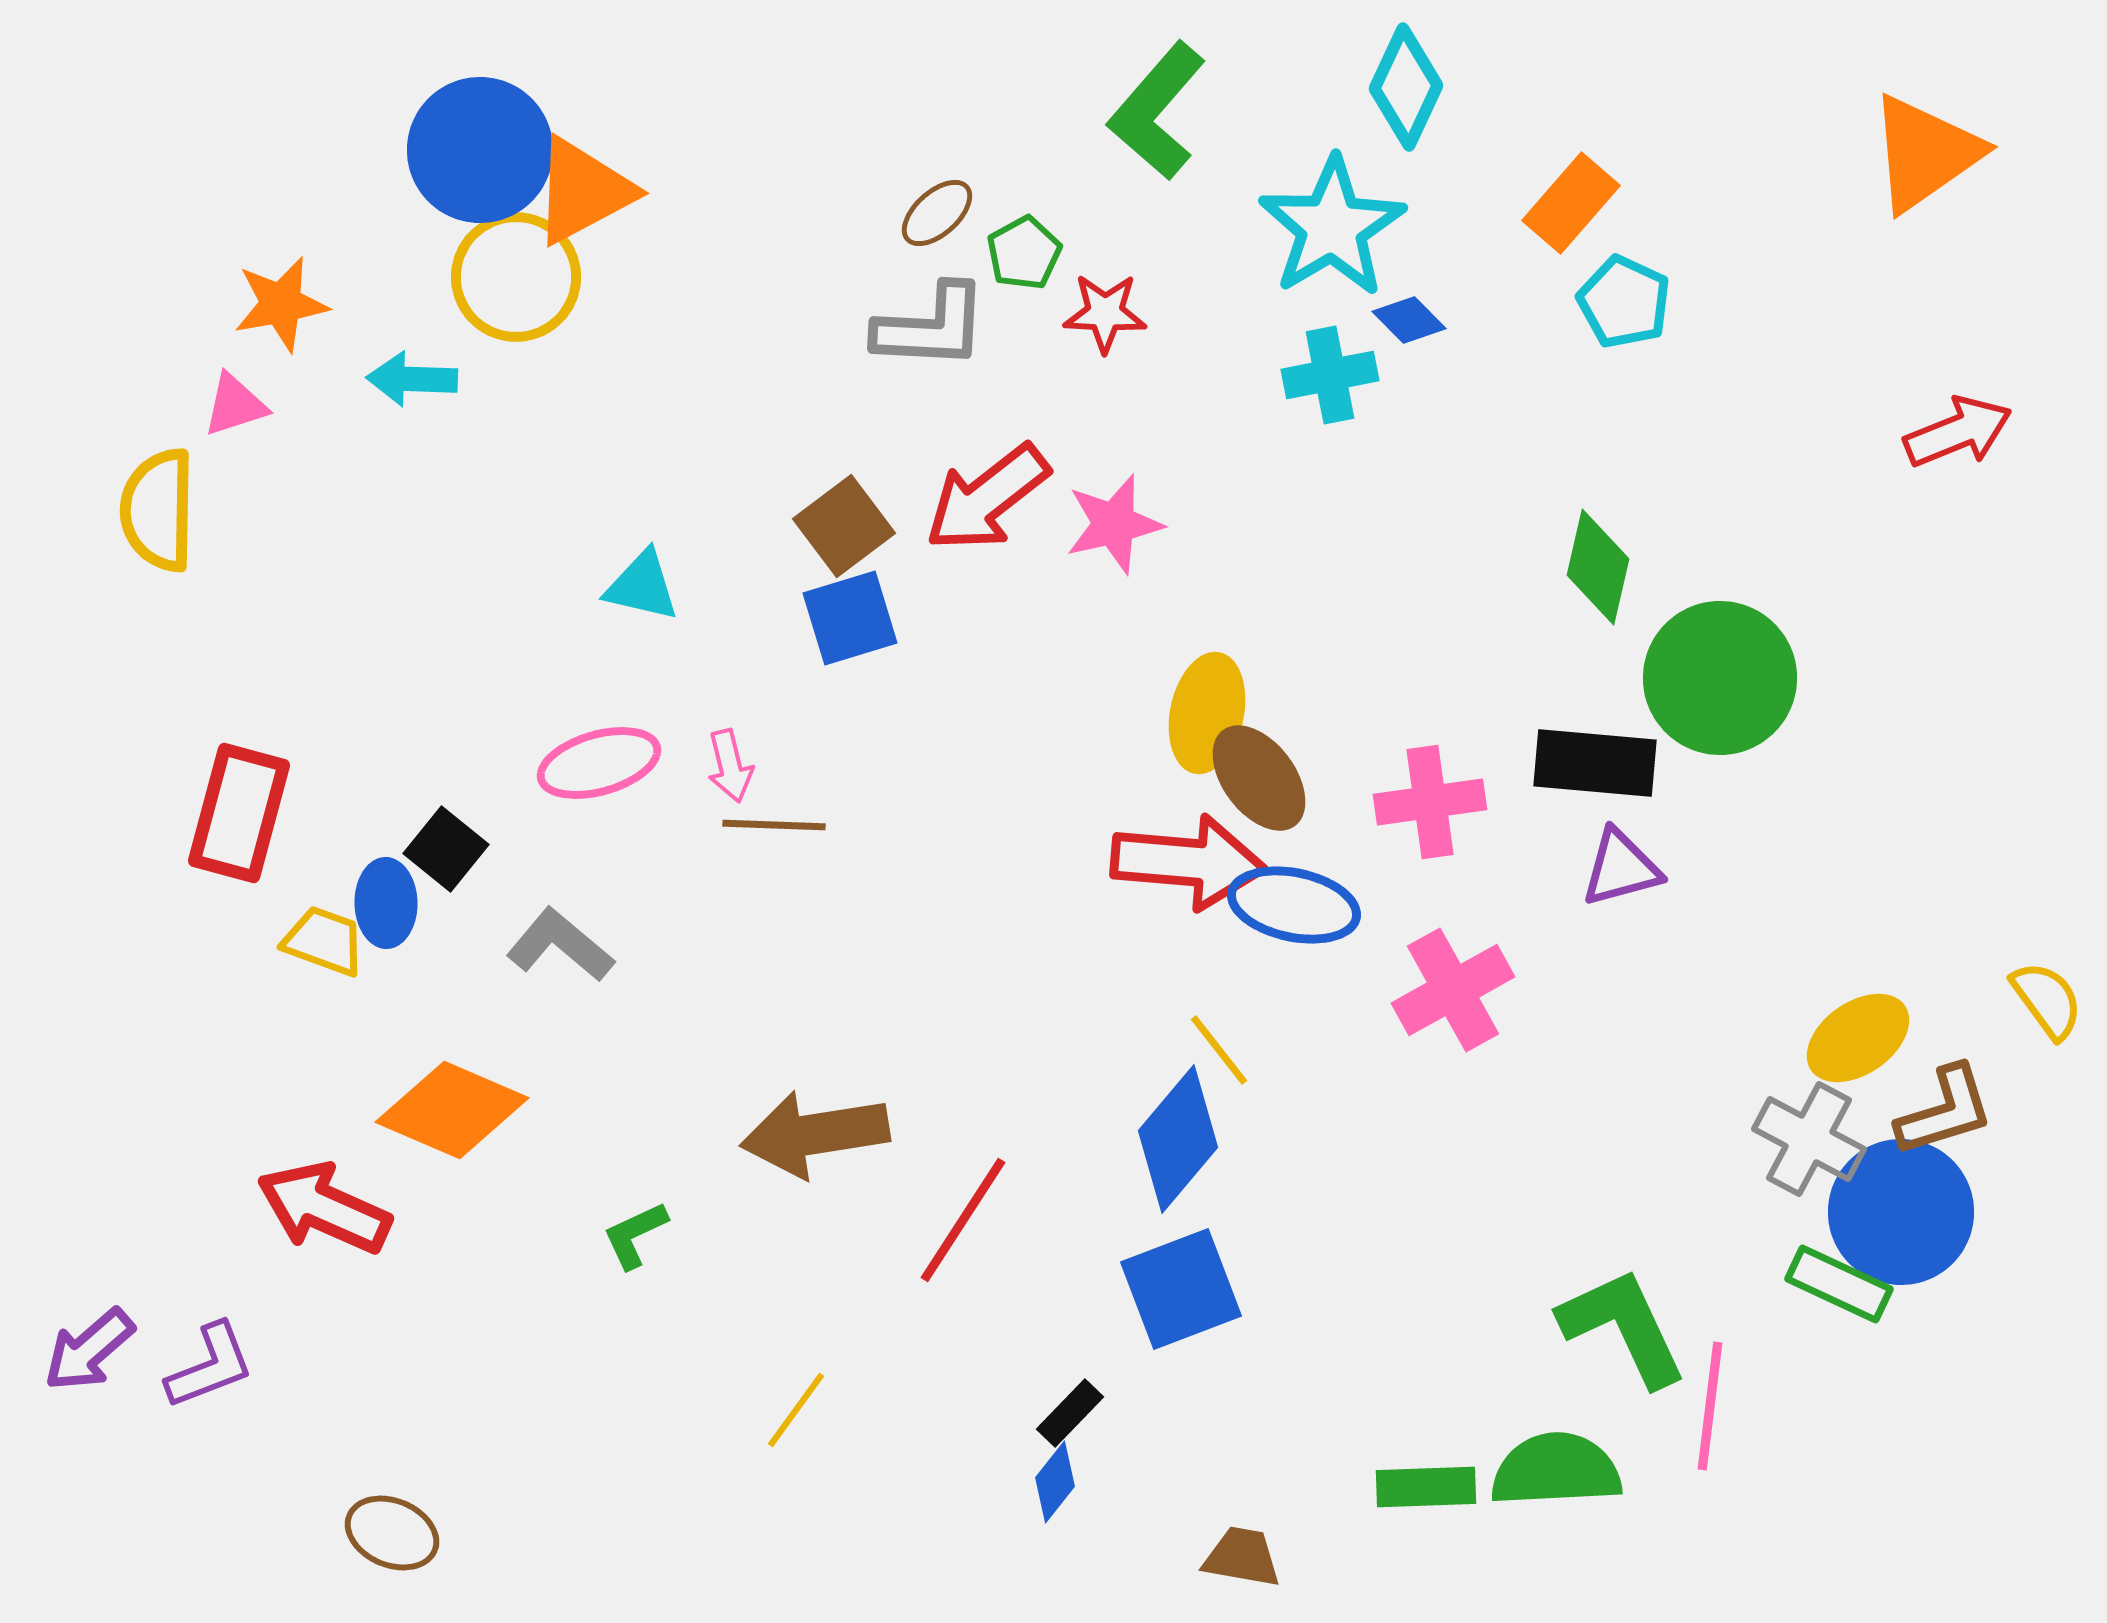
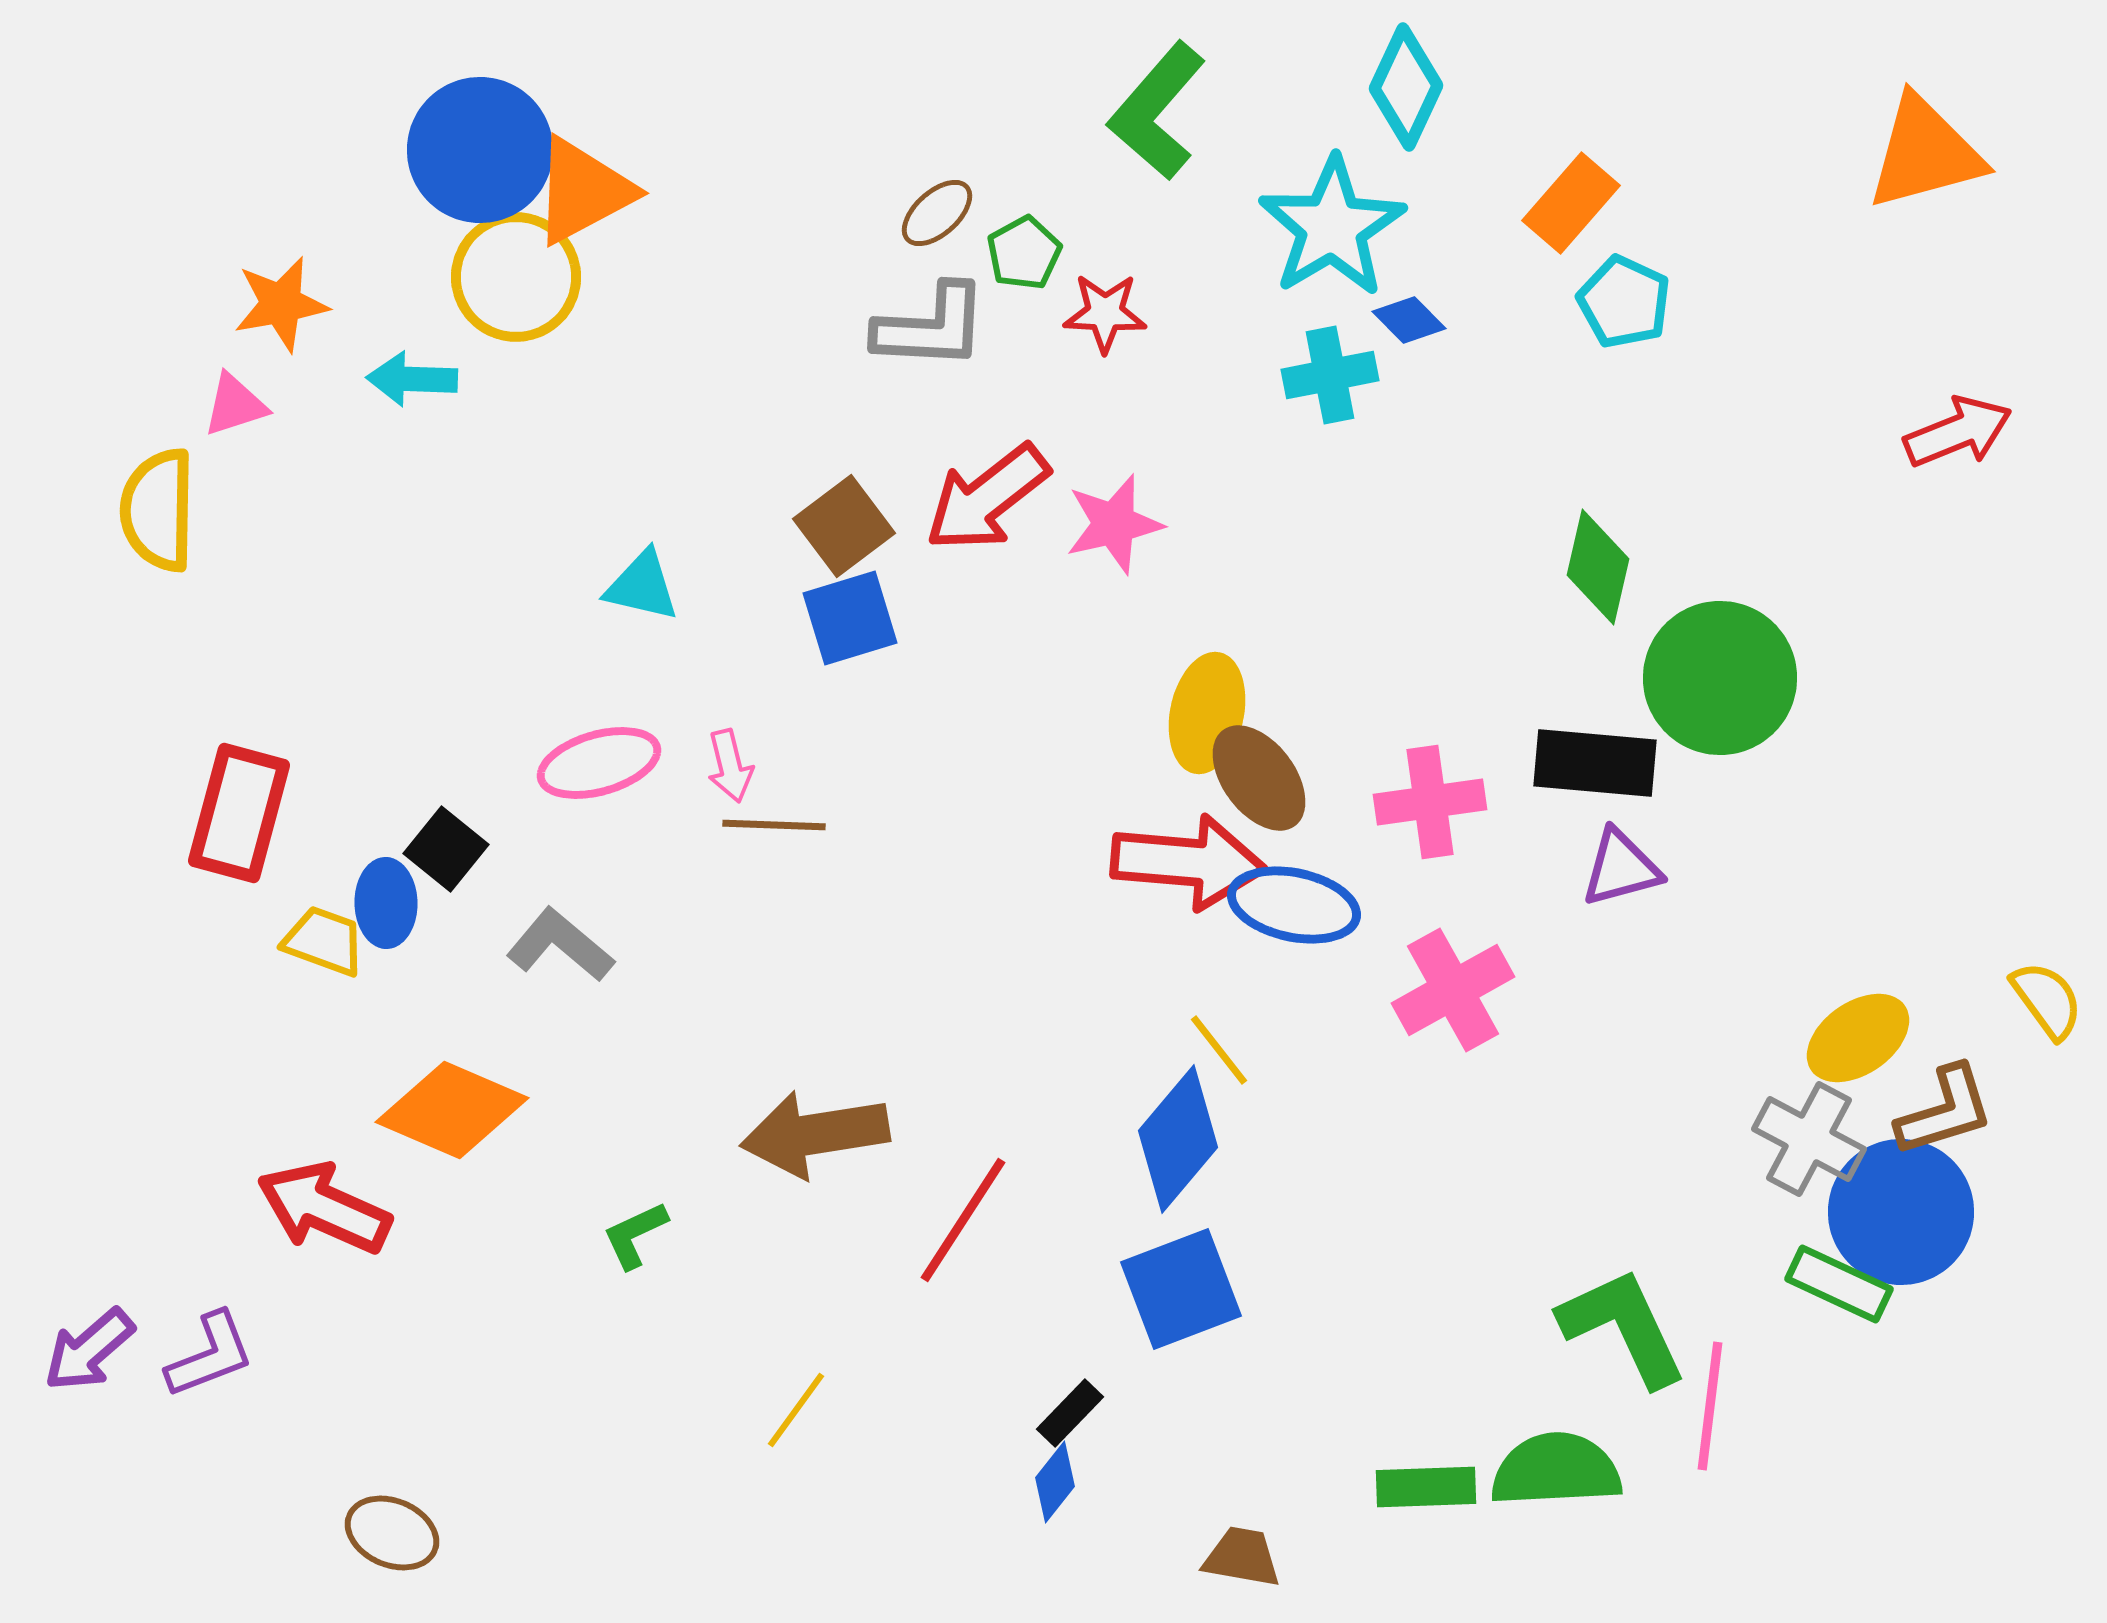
orange triangle at (1925, 153): rotated 20 degrees clockwise
purple L-shape at (210, 1366): moved 11 px up
